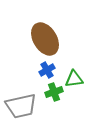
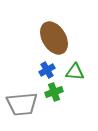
brown ellipse: moved 9 px right, 1 px up
green triangle: moved 1 px right, 7 px up; rotated 12 degrees clockwise
gray trapezoid: moved 1 px right, 2 px up; rotated 8 degrees clockwise
